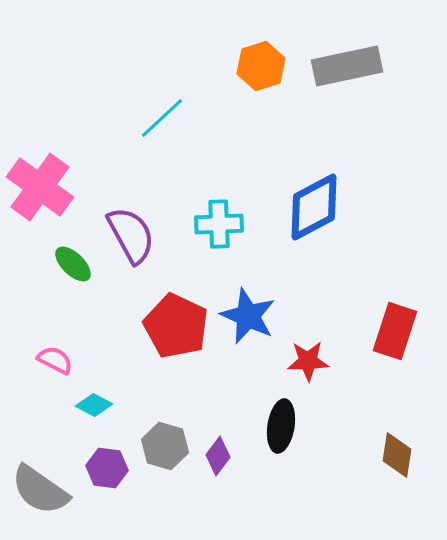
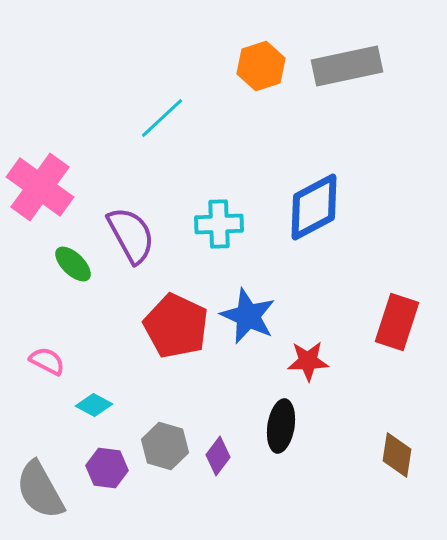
red rectangle: moved 2 px right, 9 px up
pink semicircle: moved 8 px left, 1 px down
gray semicircle: rotated 26 degrees clockwise
